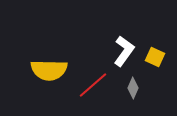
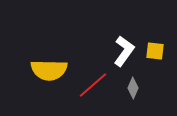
yellow square: moved 6 px up; rotated 18 degrees counterclockwise
